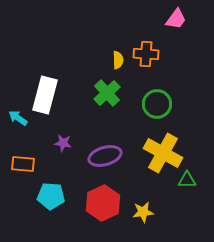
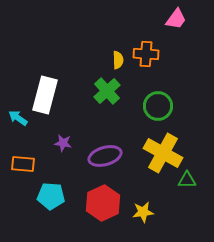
green cross: moved 2 px up
green circle: moved 1 px right, 2 px down
